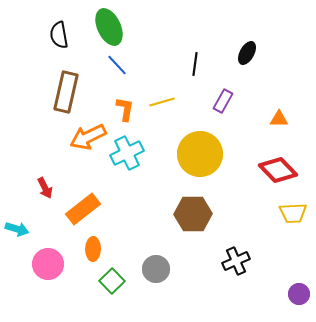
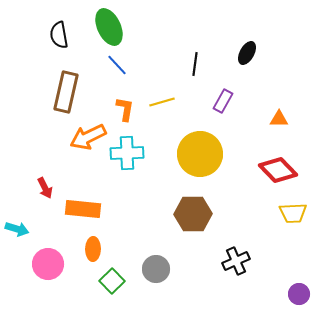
cyan cross: rotated 24 degrees clockwise
orange rectangle: rotated 44 degrees clockwise
